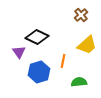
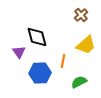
black diamond: rotated 50 degrees clockwise
yellow trapezoid: moved 1 px left
blue hexagon: moved 1 px right, 1 px down; rotated 15 degrees clockwise
green semicircle: rotated 21 degrees counterclockwise
